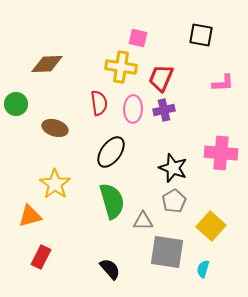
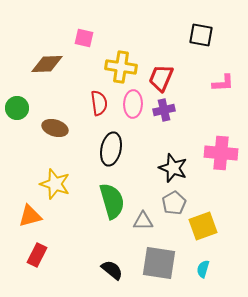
pink square: moved 54 px left
green circle: moved 1 px right, 4 px down
pink ellipse: moved 5 px up
black ellipse: moved 3 px up; rotated 24 degrees counterclockwise
yellow star: rotated 16 degrees counterclockwise
gray pentagon: moved 2 px down
yellow square: moved 8 px left; rotated 28 degrees clockwise
gray square: moved 8 px left, 11 px down
red rectangle: moved 4 px left, 2 px up
black semicircle: moved 2 px right, 1 px down; rotated 10 degrees counterclockwise
